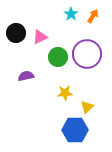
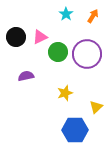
cyan star: moved 5 px left
black circle: moved 4 px down
green circle: moved 5 px up
yellow star: rotated 14 degrees counterclockwise
yellow triangle: moved 9 px right
